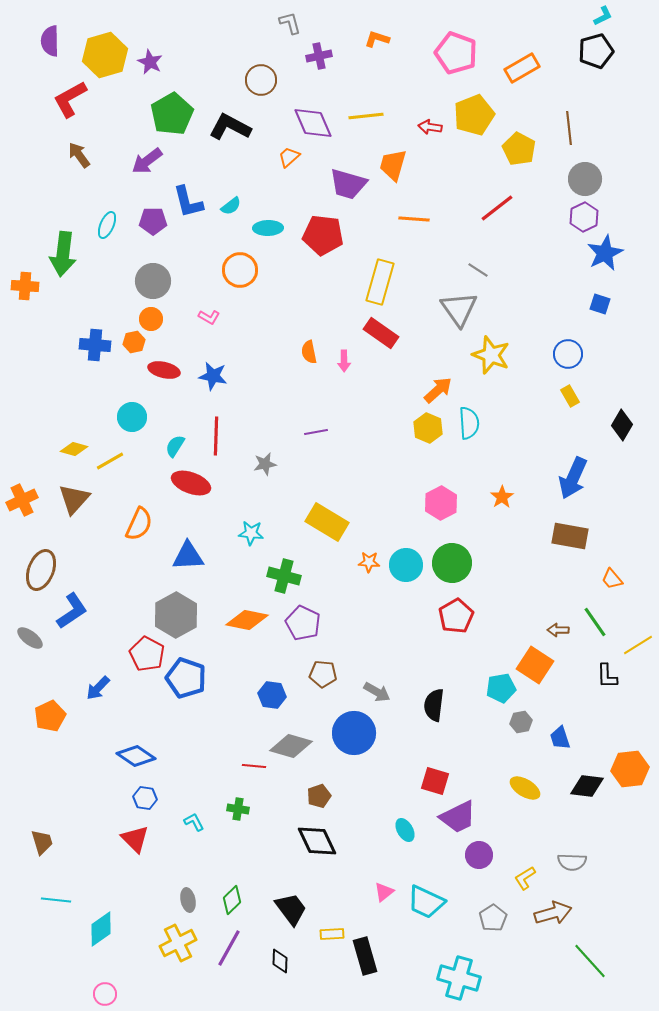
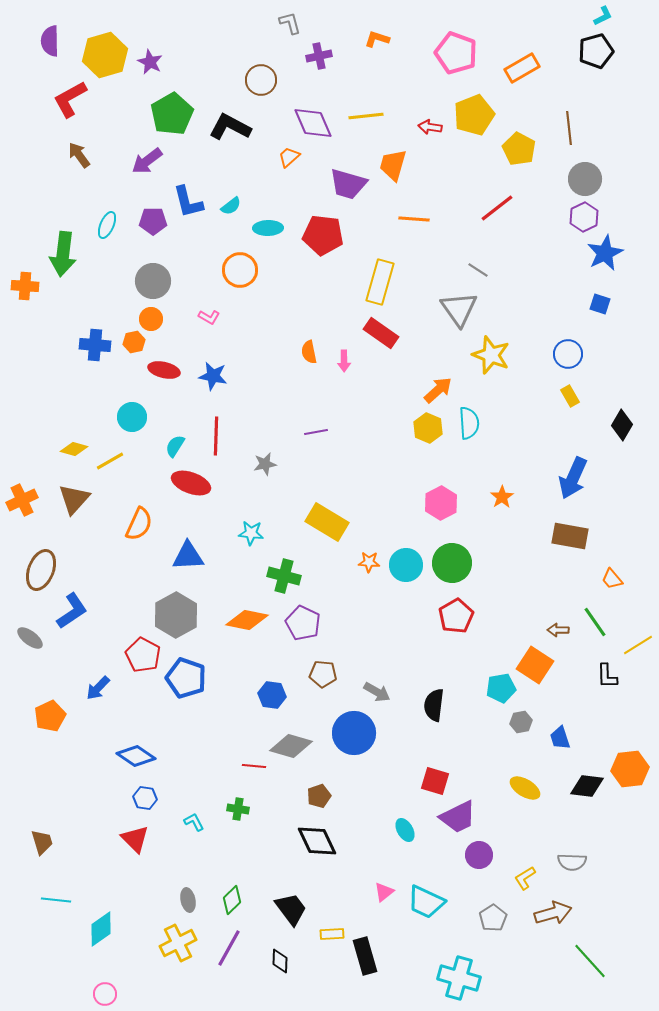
red pentagon at (147, 654): moved 4 px left, 1 px down
